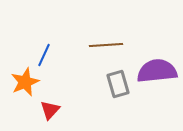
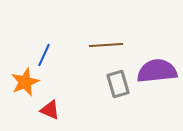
red triangle: rotated 50 degrees counterclockwise
